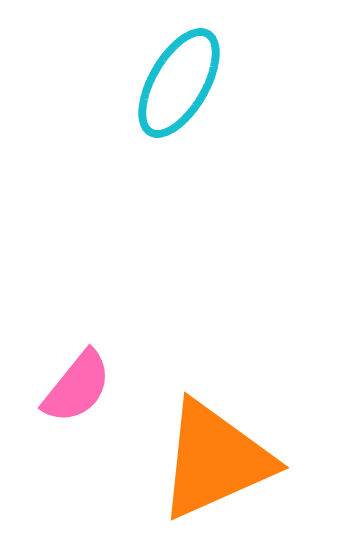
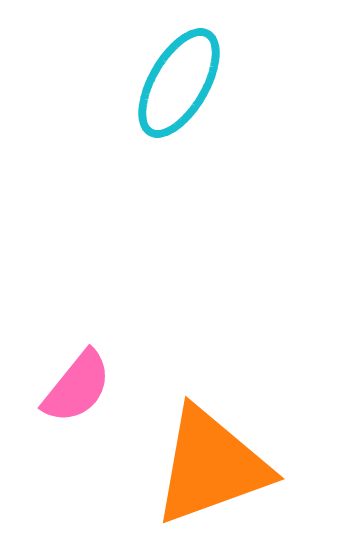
orange triangle: moved 4 px left, 6 px down; rotated 4 degrees clockwise
